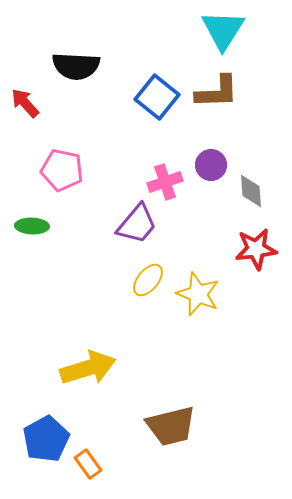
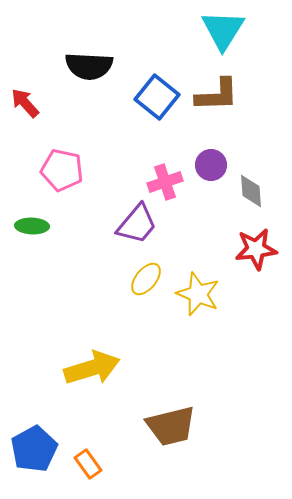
black semicircle: moved 13 px right
brown L-shape: moved 3 px down
yellow ellipse: moved 2 px left, 1 px up
yellow arrow: moved 4 px right
blue pentagon: moved 12 px left, 10 px down
